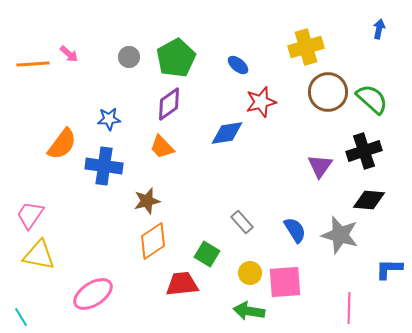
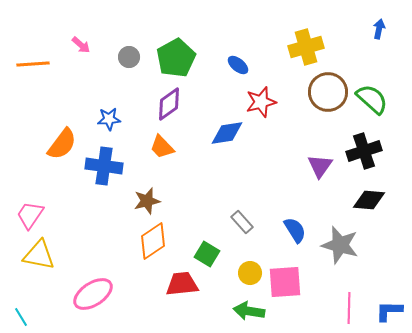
pink arrow: moved 12 px right, 9 px up
gray star: moved 10 px down
blue L-shape: moved 42 px down
